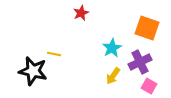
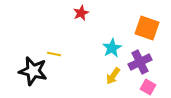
pink square: moved 1 px left, 1 px down
